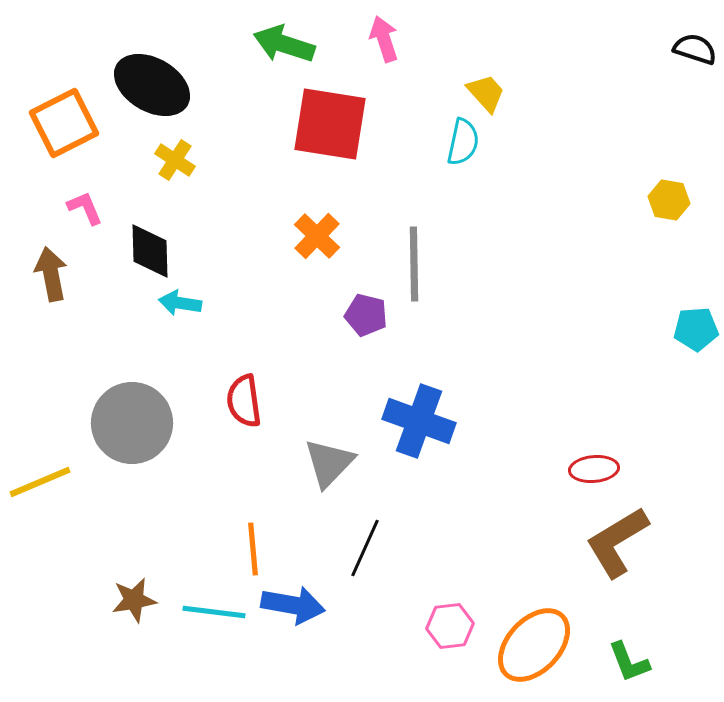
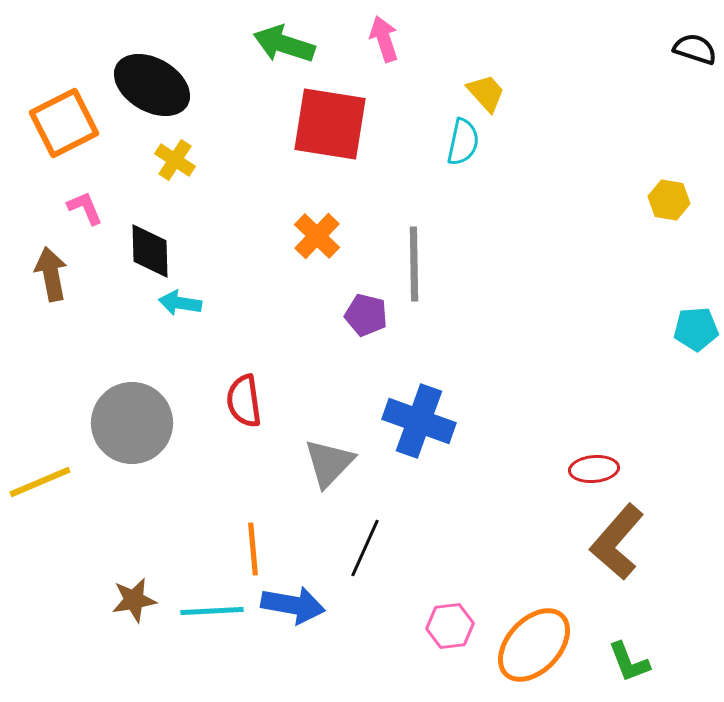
brown L-shape: rotated 18 degrees counterclockwise
cyan line: moved 2 px left, 1 px up; rotated 10 degrees counterclockwise
